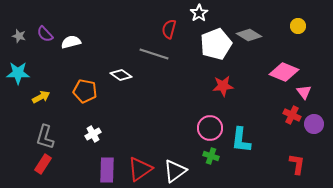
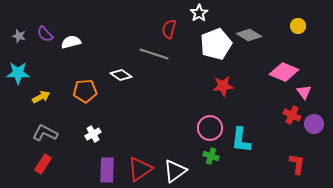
orange pentagon: rotated 15 degrees counterclockwise
gray L-shape: moved 4 px up; rotated 100 degrees clockwise
